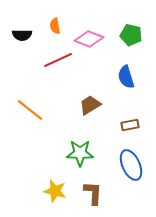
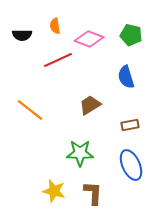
yellow star: moved 1 px left
